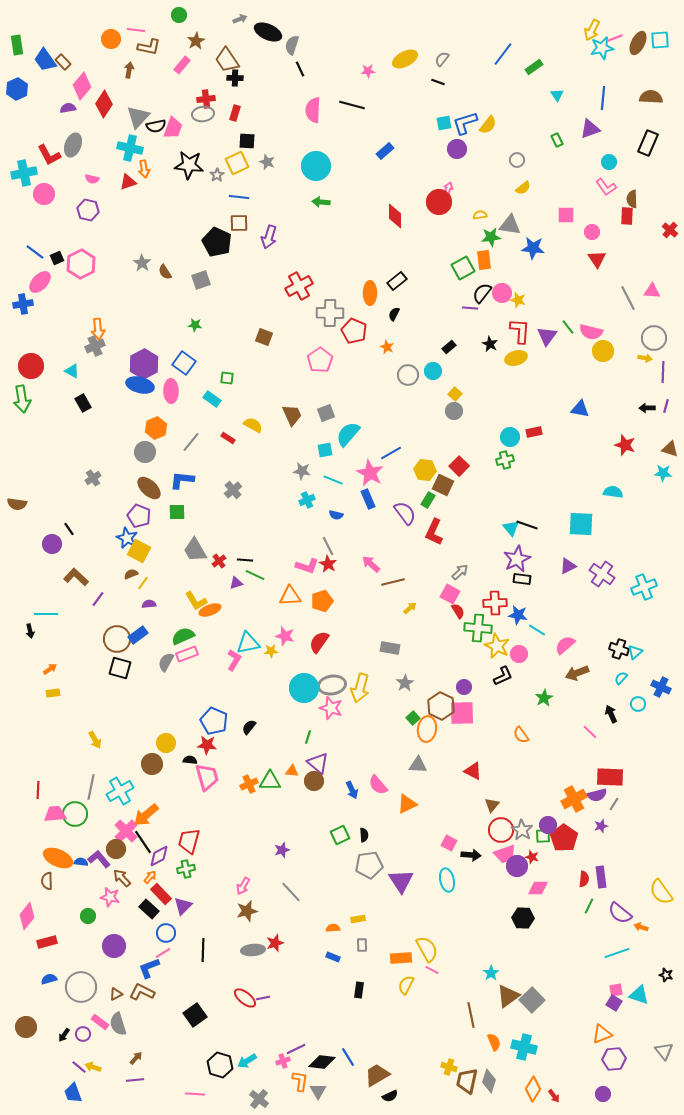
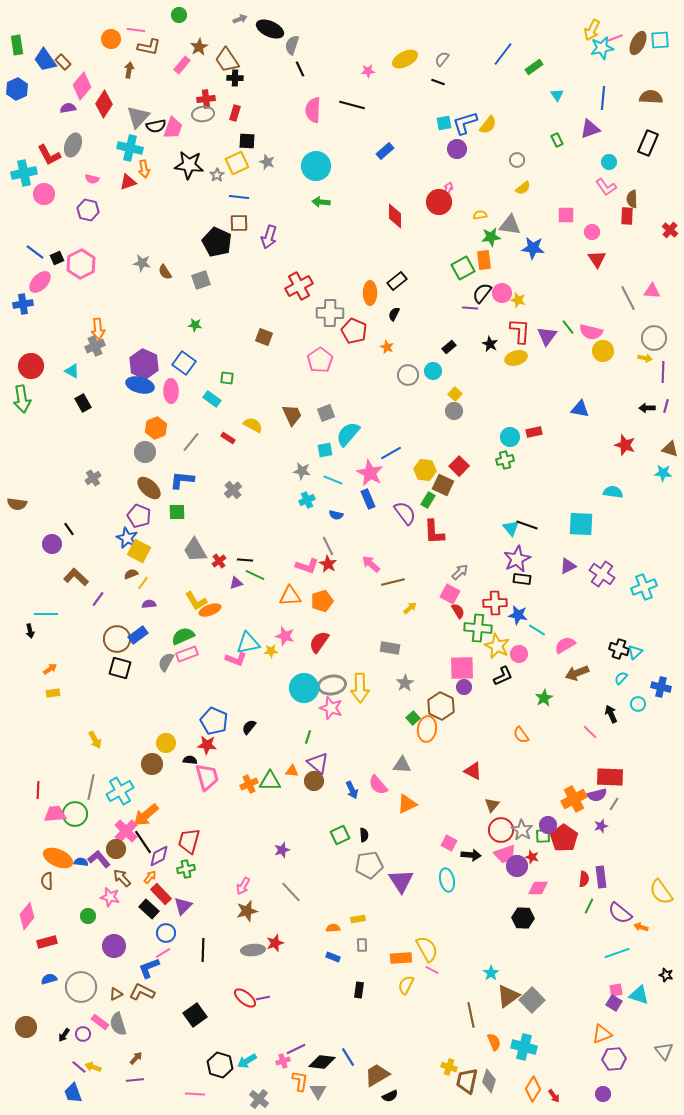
black ellipse at (268, 32): moved 2 px right, 3 px up
brown star at (196, 41): moved 3 px right, 6 px down
gray star at (142, 263): rotated 24 degrees counterclockwise
purple hexagon at (144, 364): rotated 8 degrees counterclockwise
red L-shape at (434, 532): rotated 28 degrees counterclockwise
pink semicircle at (565, 645): rotated 10 degrees clockwise
pink L-shape at (234, 660): moved 2 px right, 1 px up; rotated 80 degrees clockwise
blue cross at (661, 687): rotated 12 degrees counterclockwise
yellow arrow at (360, 688): rotated 16 degrees counterclockwise
pink square at (462, 713): moved 45 px up
gray triangle at (418, 765): moved 16 px left
